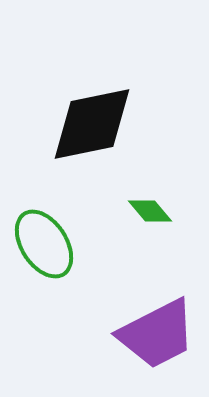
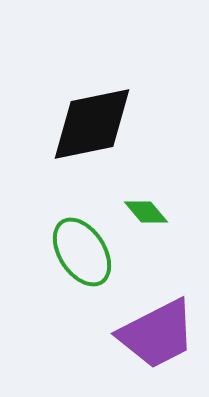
green diamond: moved 4 px left, 1 px down
green ellipse: moved 38 px right, 8 px down
